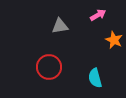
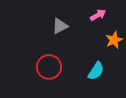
gray triangle: rotated 18 degrees counterclockwise
orange star: rotated 24 degrees clockwise
cyan semicircle: moved 1 px right, 7 px up; rotated 132 degrees counterclockwise
